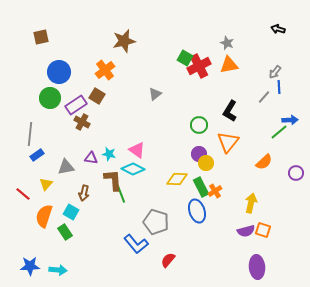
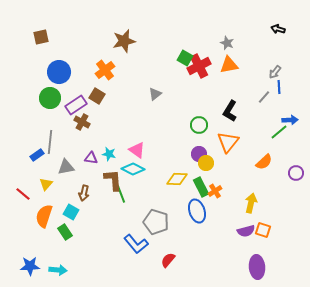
gray line at (30, 134): moved 20 px right, 8 px down
